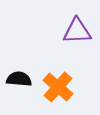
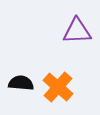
black semicircle: moved 2 px right, 4 px down
